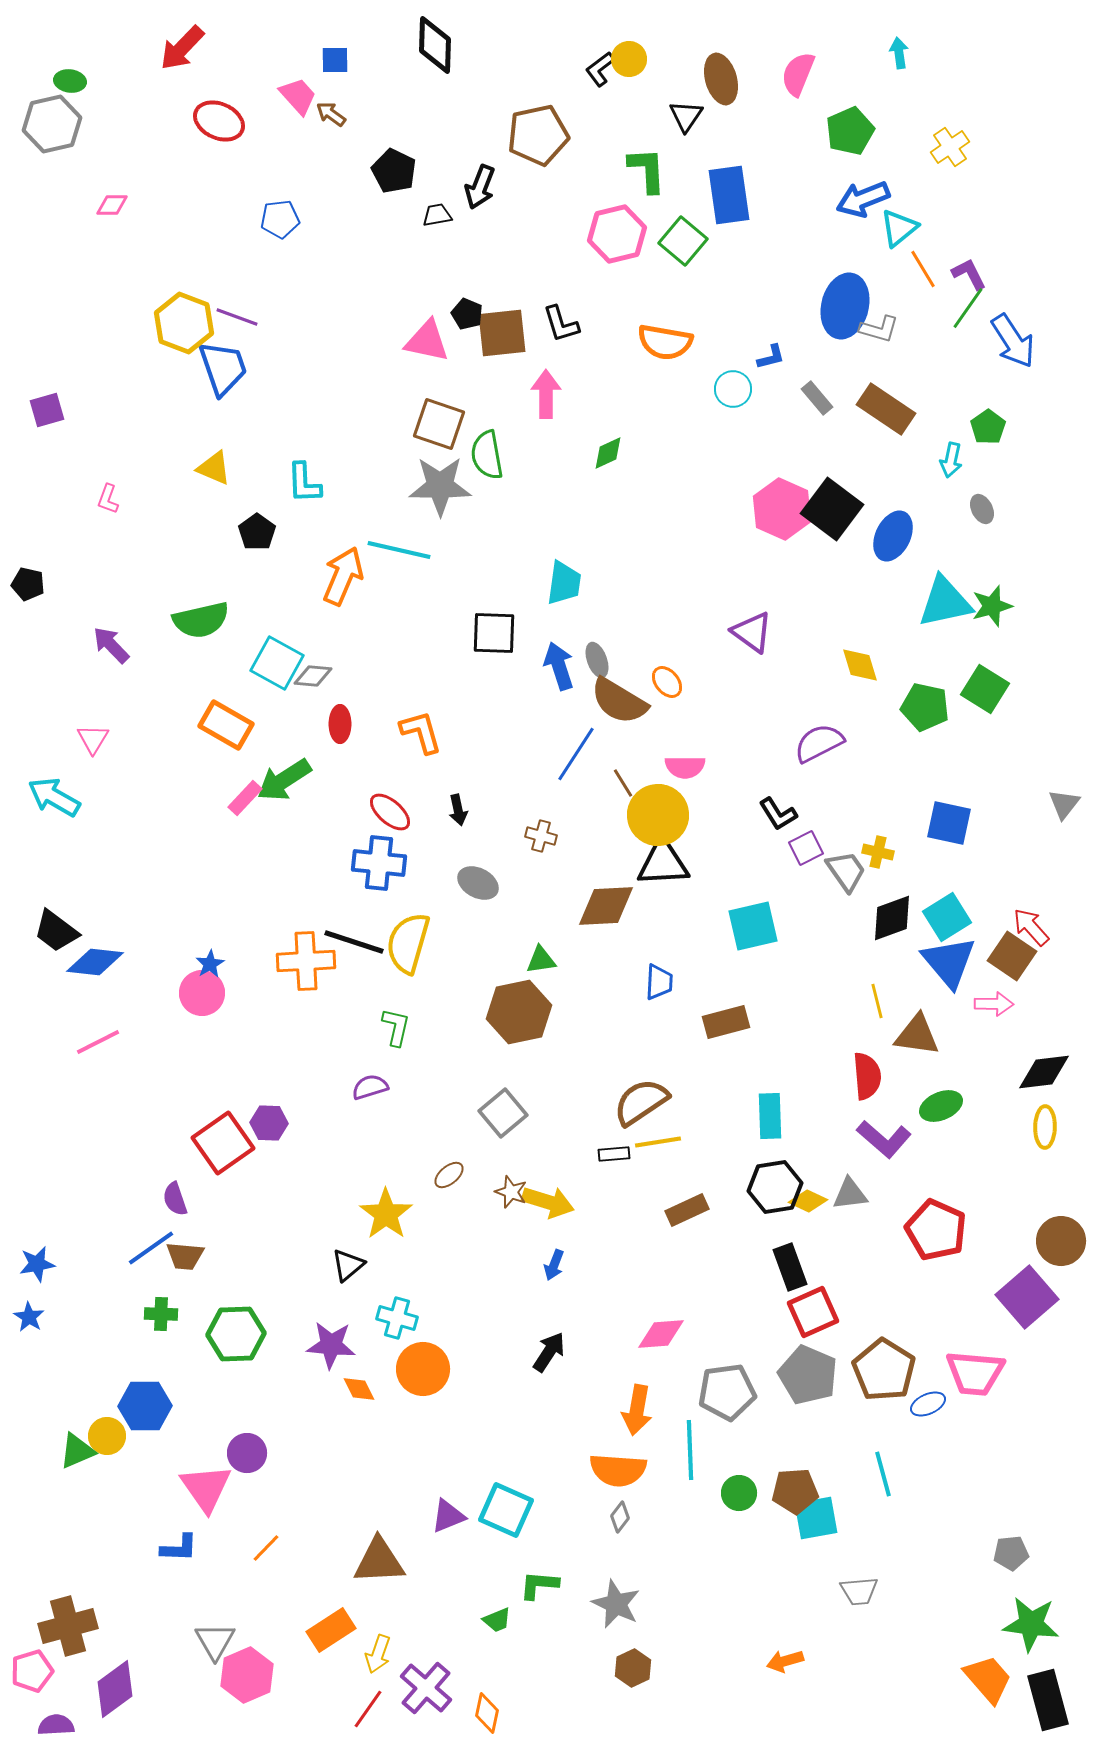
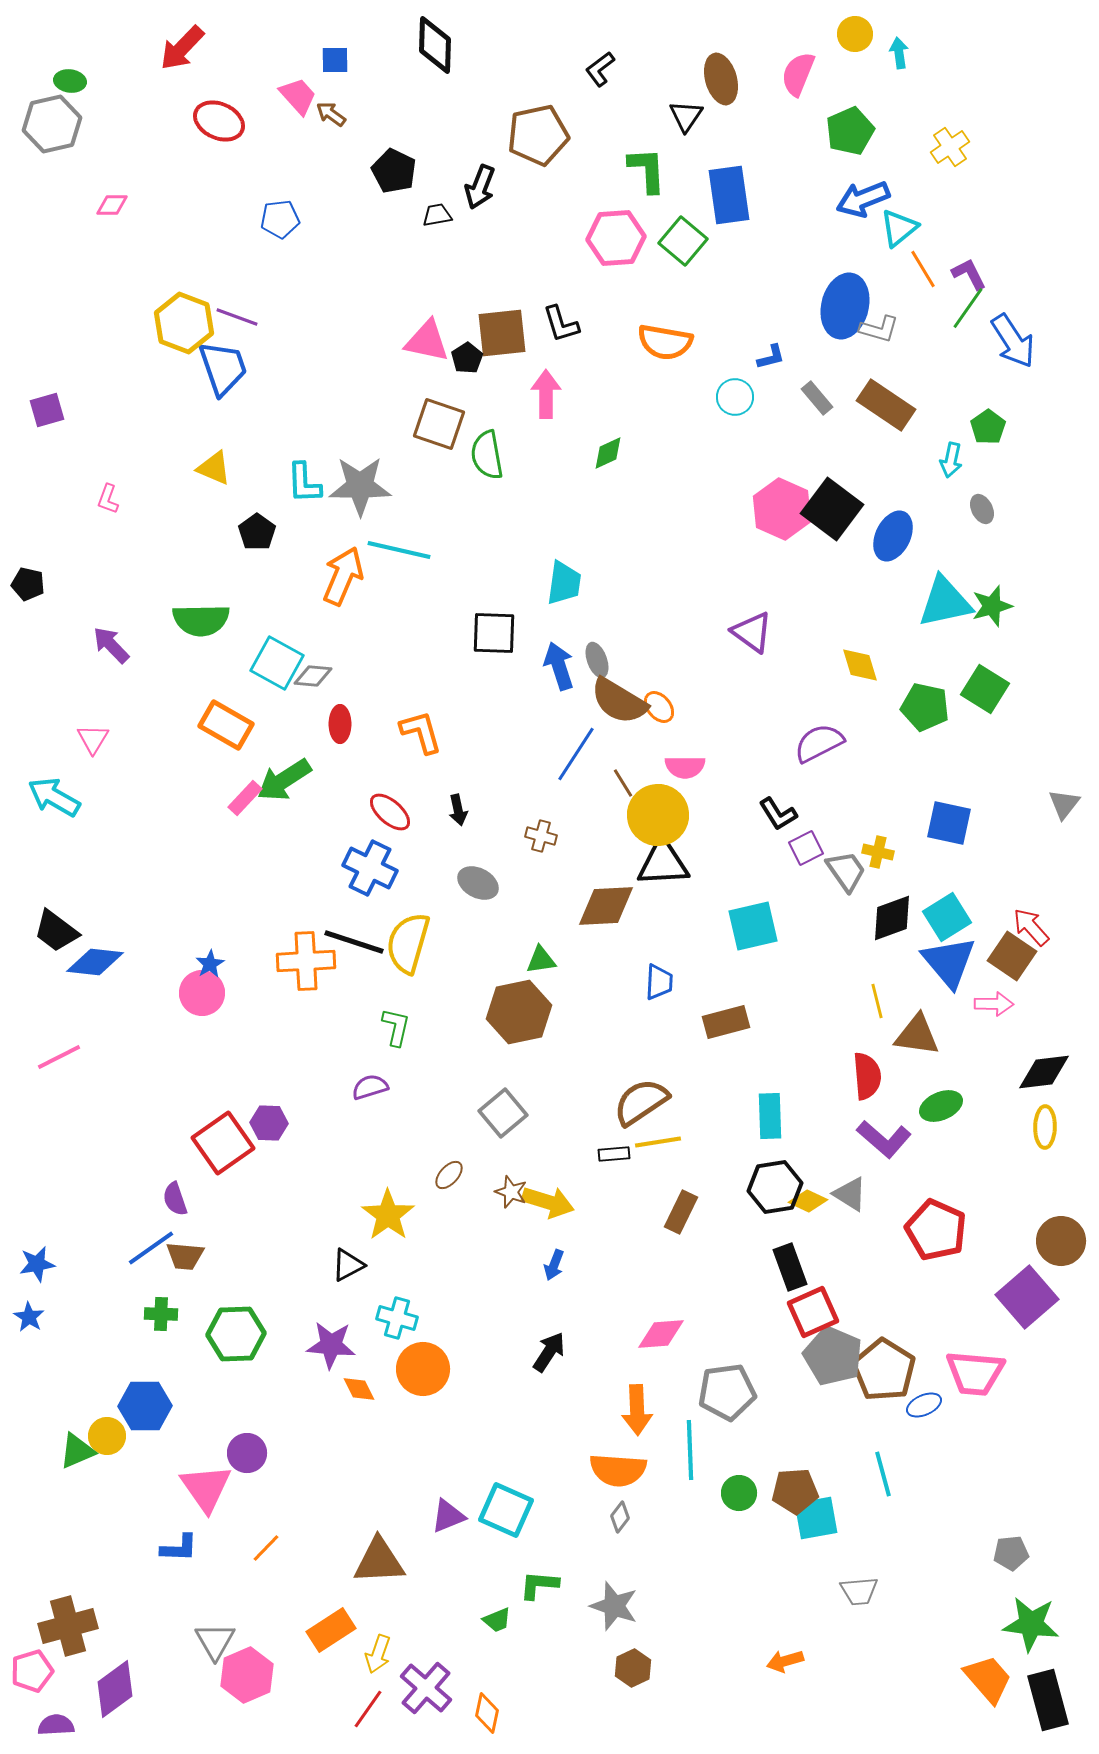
yellow circle at (629, 59): moved 226 px right, 25 px up
pink hexagon at (617, 234): moved 1 px left, 4 px down; rotated 10 degrees clockwise
black pentagon at (467, 314): moved 44 px down; rotated 16 degrees clockwise
cyan circle at (733, 389): moved 2 px right, 8 px down
brown rectangle at (886, 409): moved 4 px up
gray star at (440, 486): moved 80 px left
green semicircle at (201, 620): rotated 12 degrees clockwise
orange ellipse at (667, 682): moved 8 px left, 25 px down
blue cross at (379, 863): moved 9 px left, 5 px down; rotated 20 degrees clockwise
pink line at (98, 1042): moved 39 px left, 15 px down
brown ellipse at (449, 1175): rotated 8 degrees counterclockwise
gray triangle at (850, 1194): rotated 39 degrees clockwise
brown rectangle at (687, 1210): moved 6 px left, 2 px down; rotated 39 degrees counterclockwise
yellow star at (386, 1214): moved 2 px right, 1 px down
black triangle at (348, 1265): rotated 12 degrees clockwise
gray pentagon at (808, 1375): moved 25 px right, 19 px up
blue ellipse at (928, 1404): moved 4 px left, 1 px down
orange arrow at (637, 1410): rotated 12 degrees counterclockwise
gray star at (616, 1604): moved 2 px left, 2 px down; rotated 6 degrees counterclockwise
